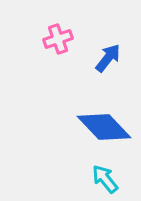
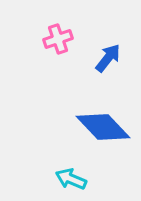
blue diamond: moved 1 px left
cyan arrow: moved 34 px left; rotated 28 degrees counterclockwise
